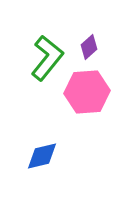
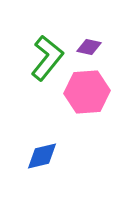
purple diamond: rotated 55 degrees clockwise
